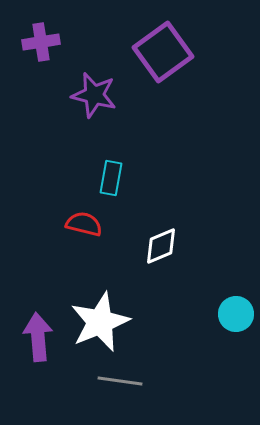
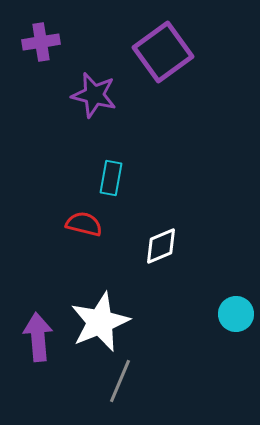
gray line: rotated 75 degrees counterclockwise
